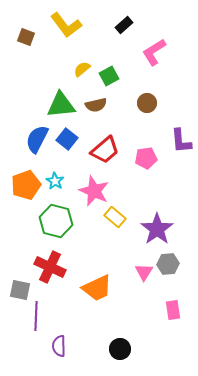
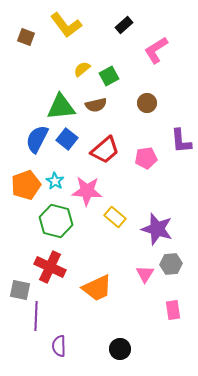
pink L-shape: moved 2 px right, 2 px up
green triangle: moved 2 px down
pink star: moved 7 px left; rotated 20 degrees counterclockwise
purple star: rotated 20 degrees counterclockwise
gray hexagon: moved 3 px right
pink triangle: moved 1 px right, 2 px down
